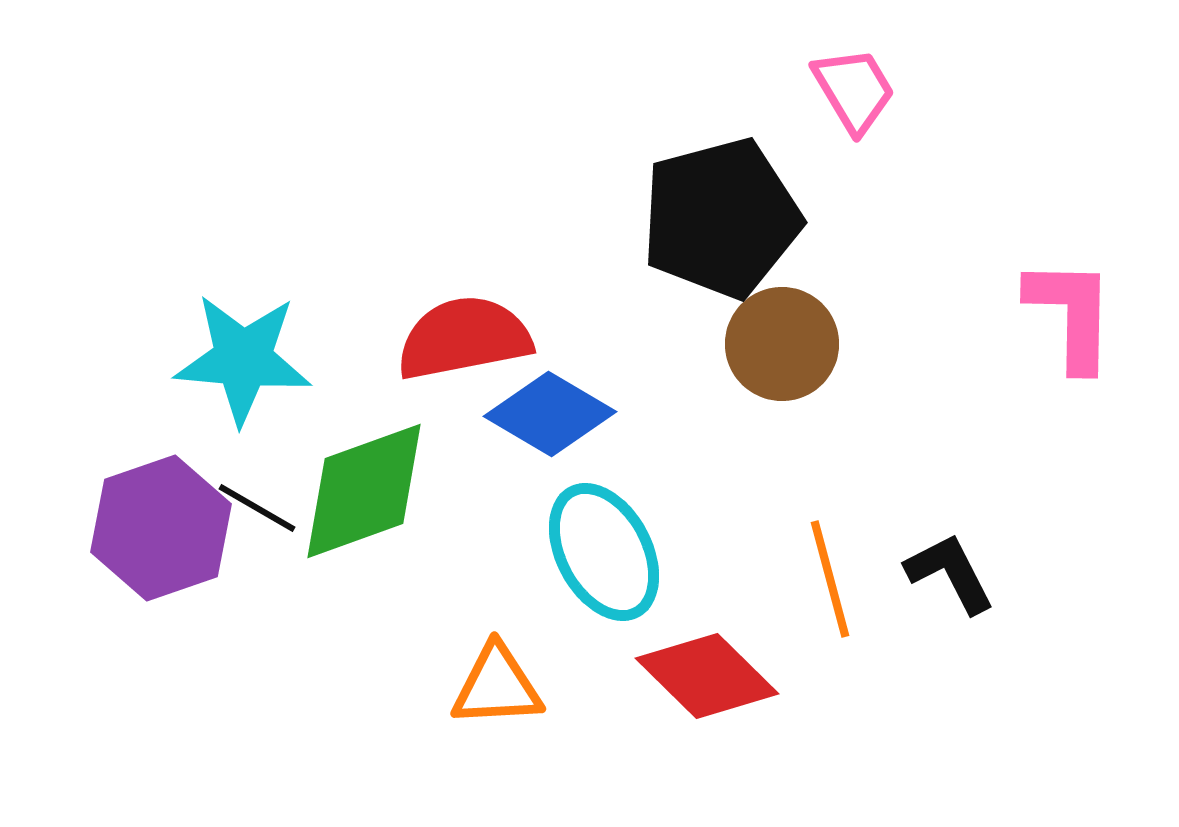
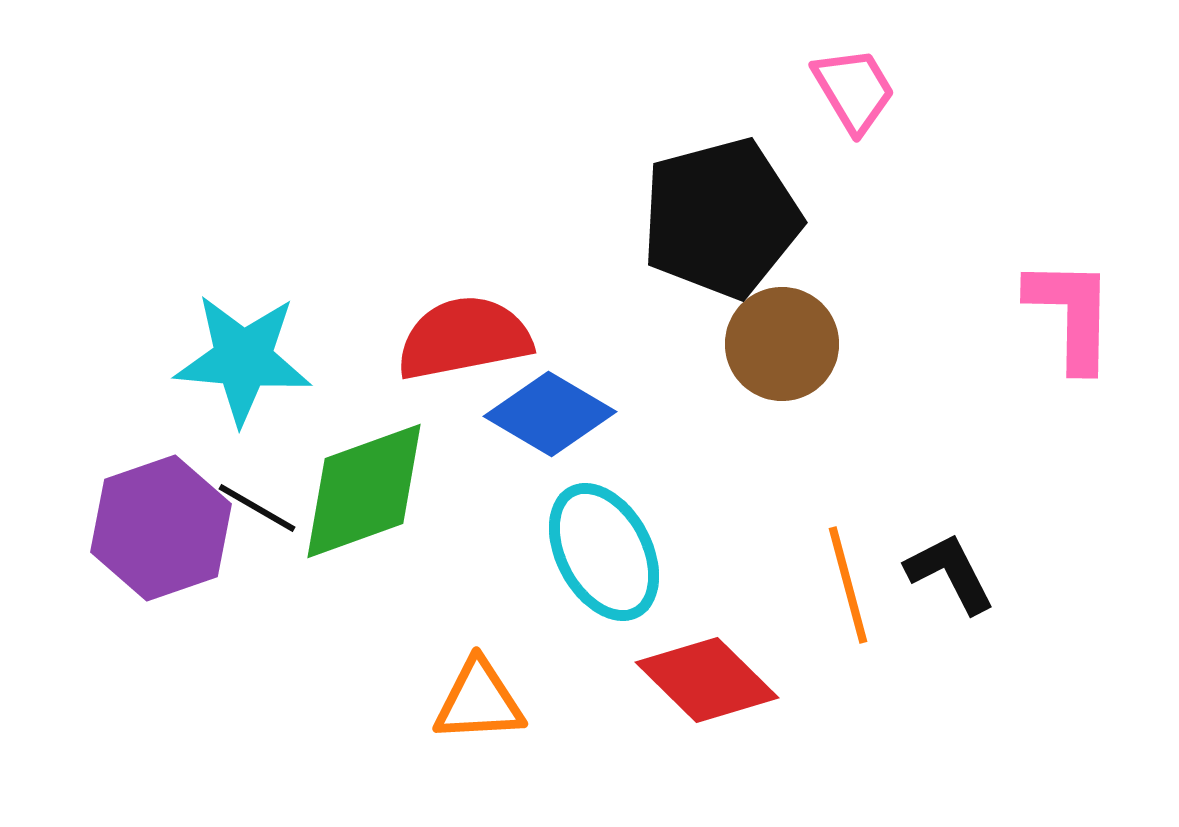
orange line: moved 18 px right, 6 px down
red diamond: moved 4 px down
orange triangle: moved 18 px left, 15 px down
